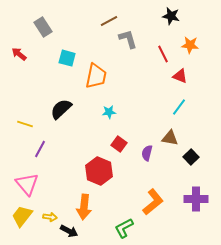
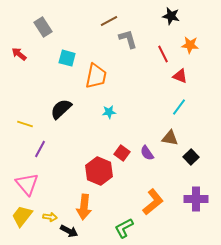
red square: moved 3 px right, 9 px down
purple semicircle: rotated 49 degrees counterclockwise
